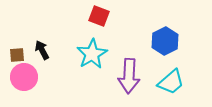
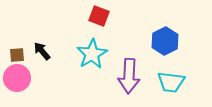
black arrow: moved 1 px down; rotated 12 degrees counterclockwise
pink circle: moved 7 px left, 1 px down
cyan trapezoid: rotated 48 degrees clockwise
